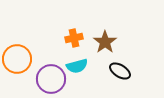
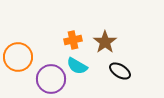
orange cross: moved 1 px left, 2 px down
orange circle: moved 1 px right, 2 px up
cyan semicircle: rotated 45 degrees clockwise
